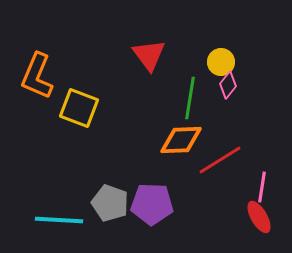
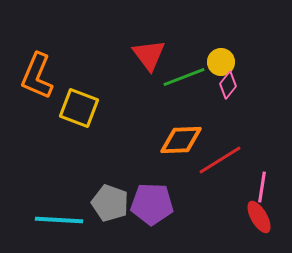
green line: moved 6 px left, 21 px up; rotated 60 degrees clockwise
